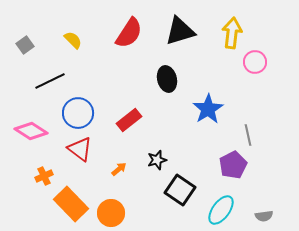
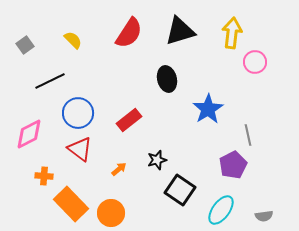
pink diamond: moved 2 px left, 3 px down; rotated 60 degrees counterclockwise
orange cross: rotated 30 degrees clockwise
